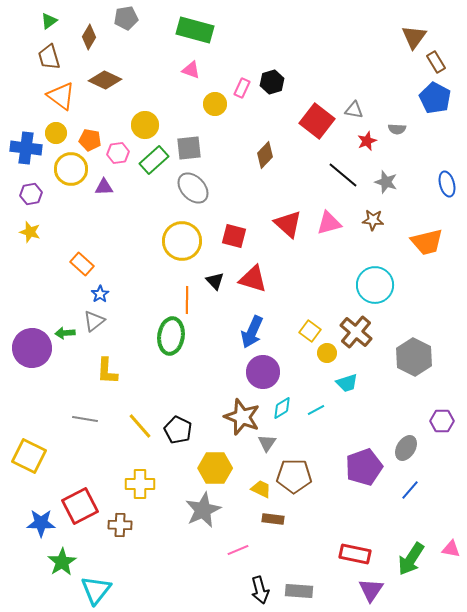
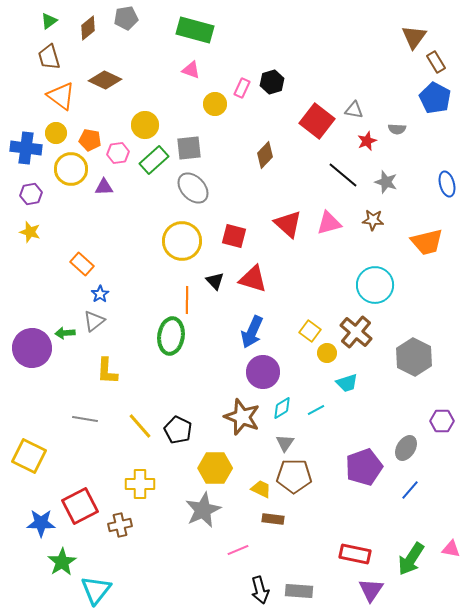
brown diamond at (89, 37): moved 1 px left, 9 px up; rotated 20 degrees clockwise
gray triangle at (267, 443): moved 18 px right
brown cross at (120, 525): rotated 15 degrees counterclockwise
